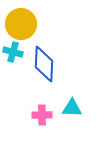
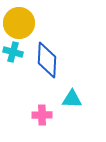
yellow circle: moved 2 px left, 1 px up
blue diamond: moved 3 px right, 4 px up
cyan triangle: moved 9 px up
